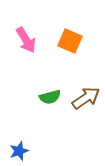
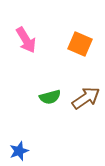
orange square: moved 10 px right, 3 px down
